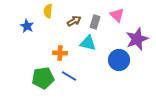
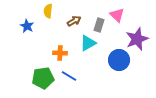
gray rectangle: moved 4 px right, 3 px down
cyan triangle: rotated 42 degrees counterclockwise
